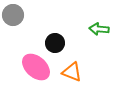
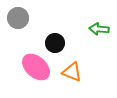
gray circle: moved 5 px right, 3 px down
